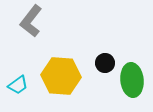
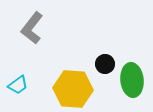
gray L-shape: moved 1 px right, 7 px down
black circle: moved 1 px down
yellow hexagon: moved 12 px right, 13 px down
